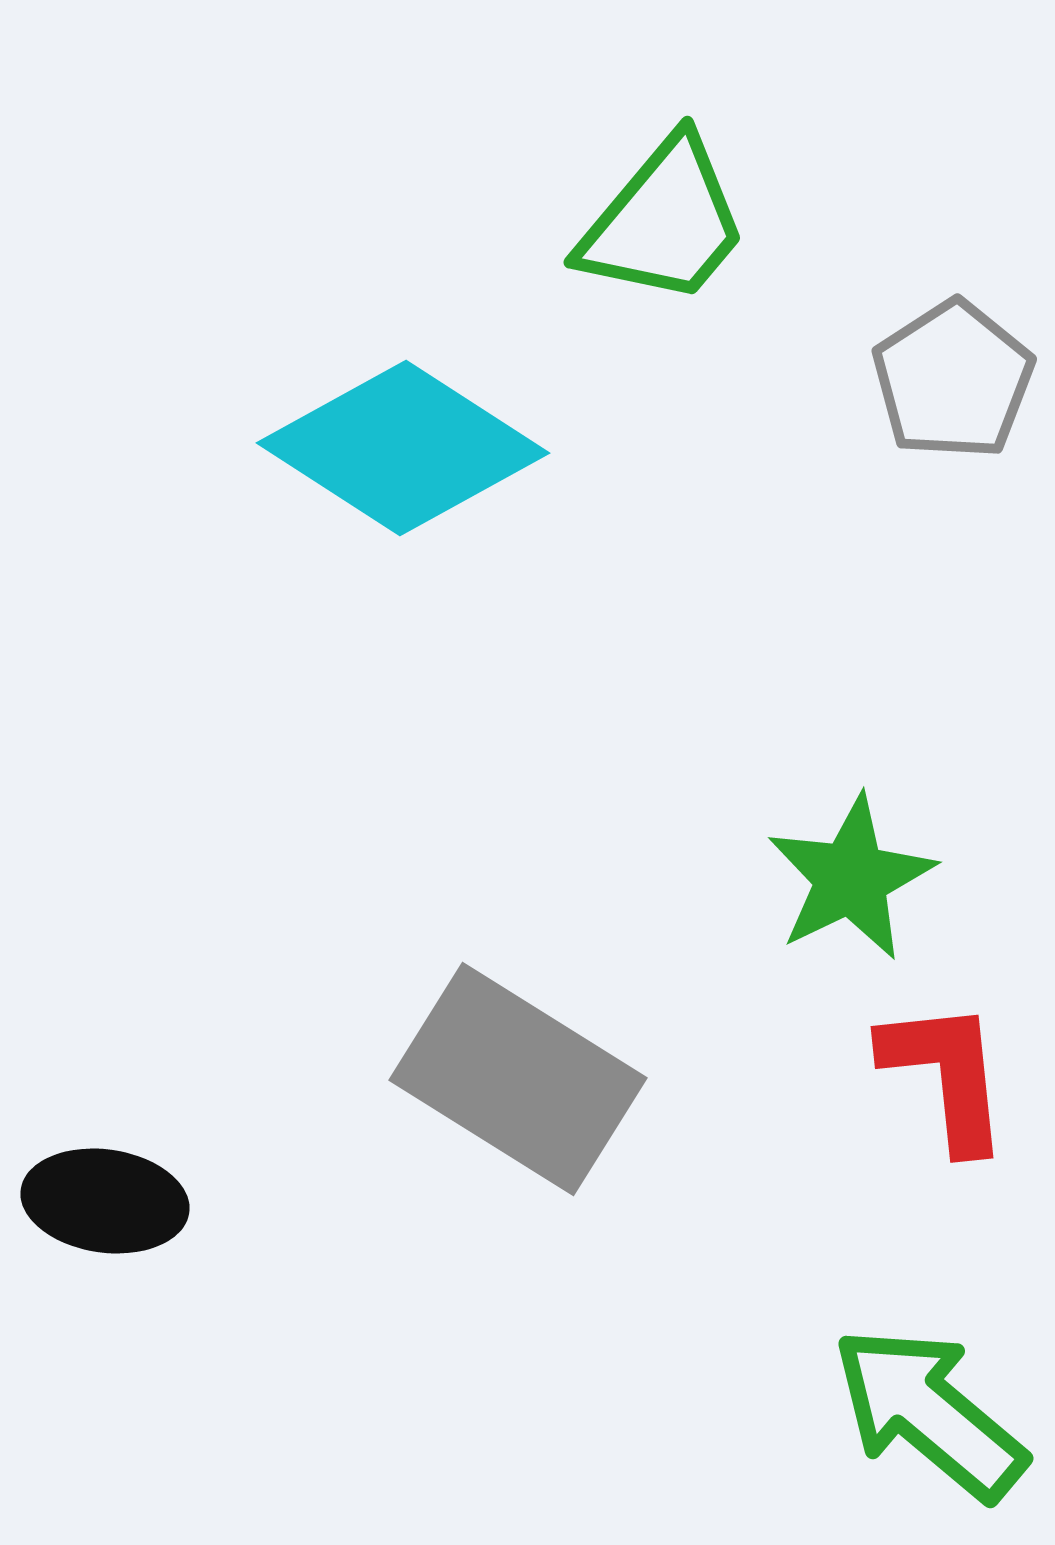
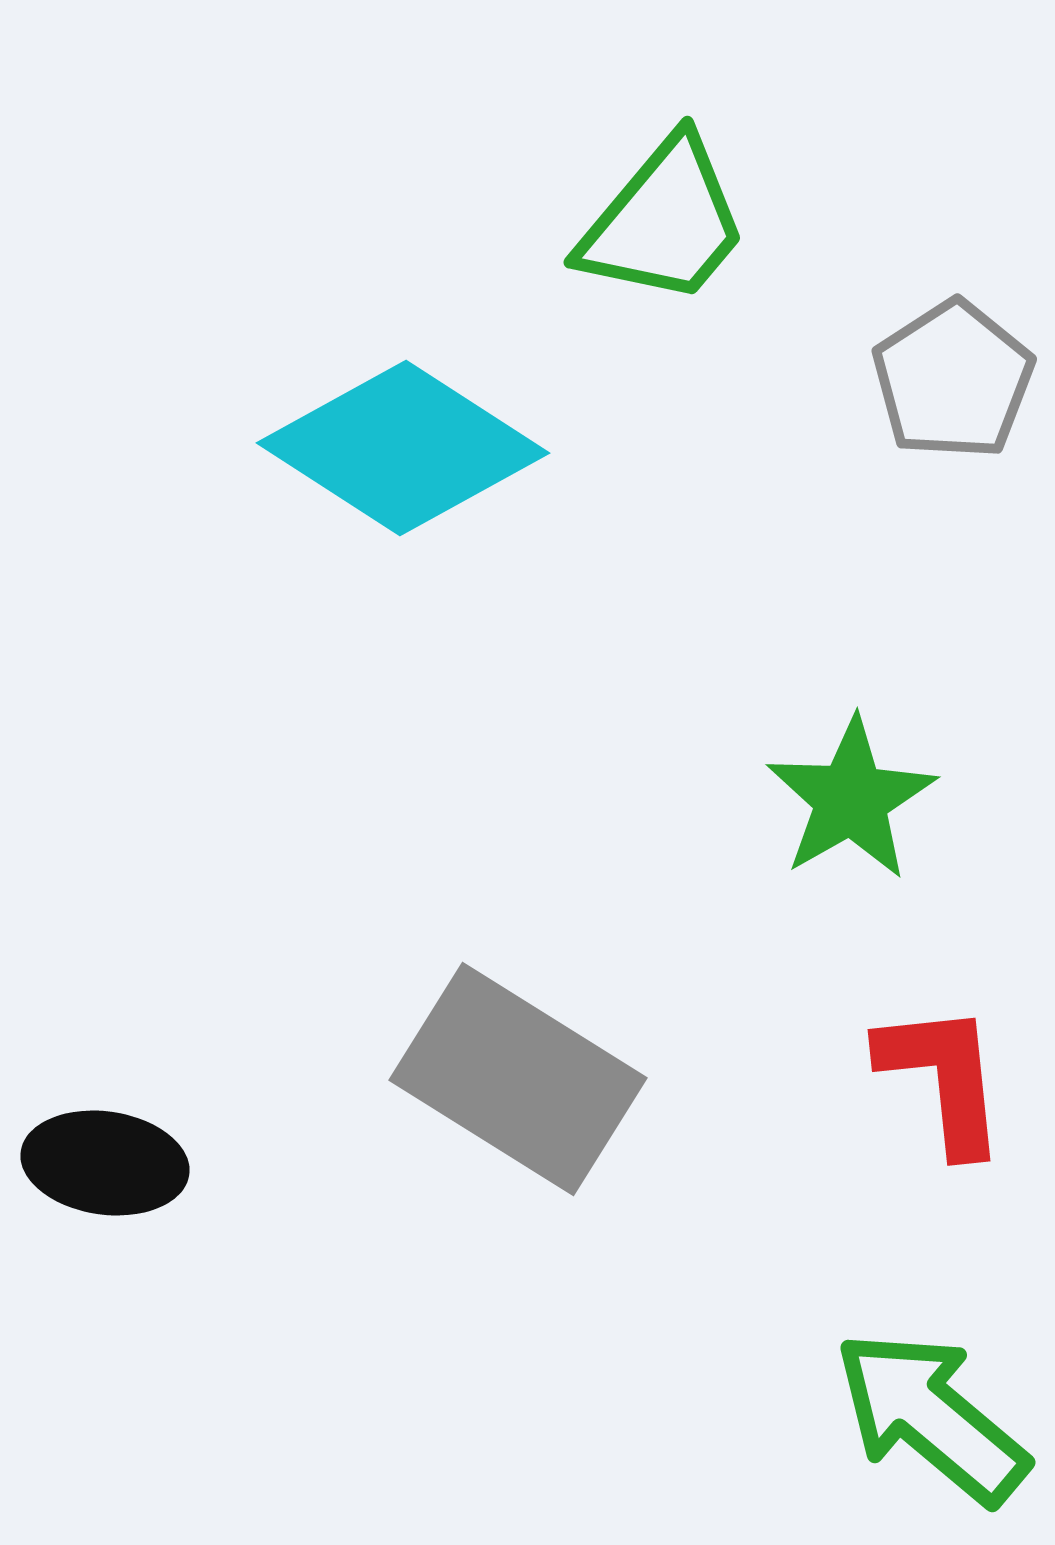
green star: moved 79 px up; rotated 4 degrees counterclockwise
red L-shape: moved 3 px left, 3 px down
black ellipse: moved 38 px up
green arrow: moved 2 px right, 4 px down
